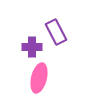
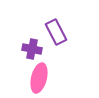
purple cross: moved 2 px down; rotated 12 degrees clockwise
